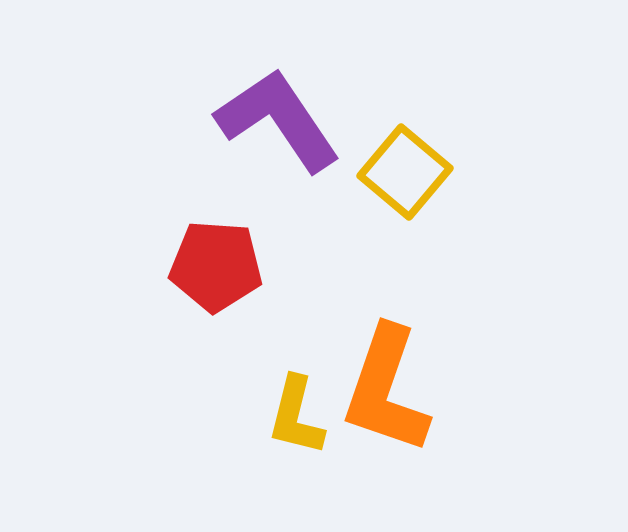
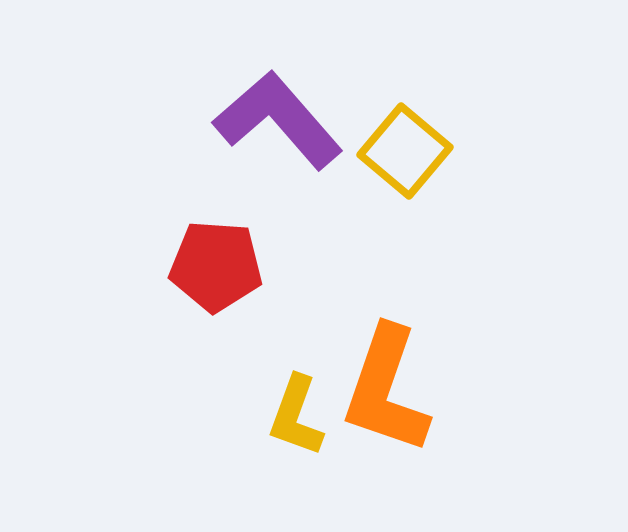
purple L-shape: rotated 7 degrees counterclockwise
yellow square: moved 21 px up
yellow L-shape: rotated 6 degrees clockwise
